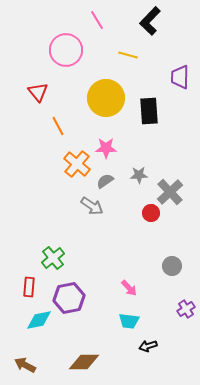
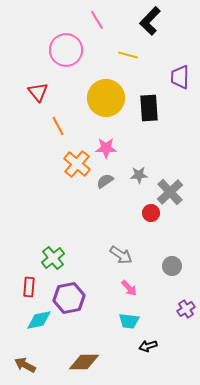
black rectangle: moved 3 px up
gray arrow: moved 29 px right, 49 px down
